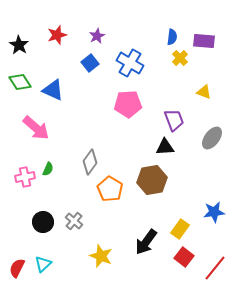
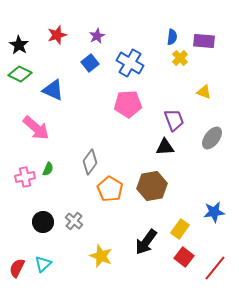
green diamond: moved 8 px up; rotated 30 degrees counterclockwise
brown hexagon: moved 6 px down
